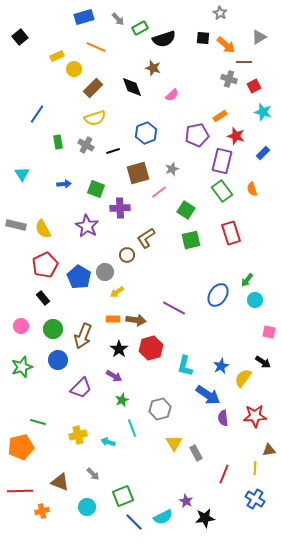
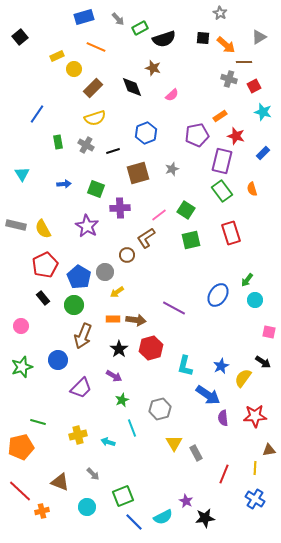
pink line at (159, 192): moved 23 px down
green circle at (53, 329): moved 21 px right, 24 px up
red line at (20, 491): rotated 45 degrees clockwise
